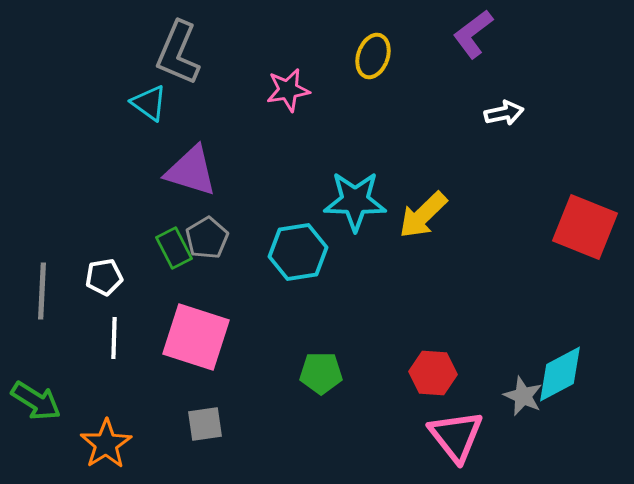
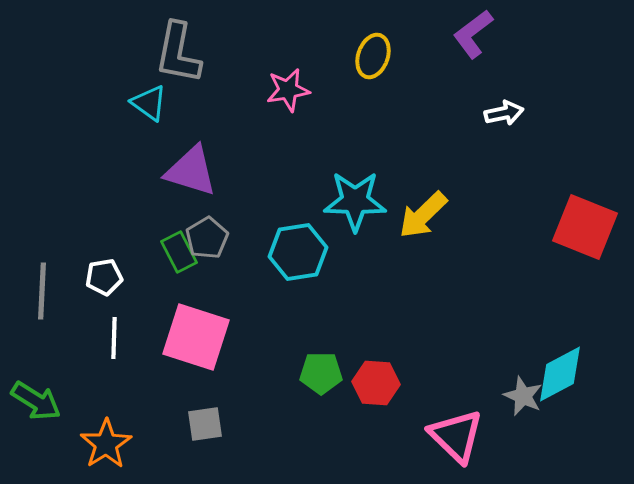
gray L-shape: rotated 12 degrees counterclockwise
green rectangle: moved 5 px right, 4 px down
red hexagon: moved 57 px left, 10 px down
pink triangle: rotated 8 degrees counterclockwise
